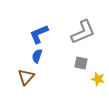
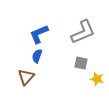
yellow star: moved 1 px left
